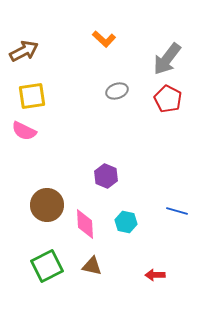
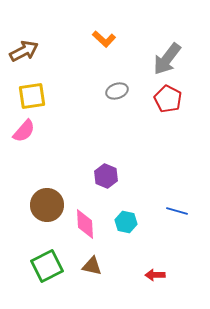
pink semicircle: rotated 75 degrees counterclockwise
